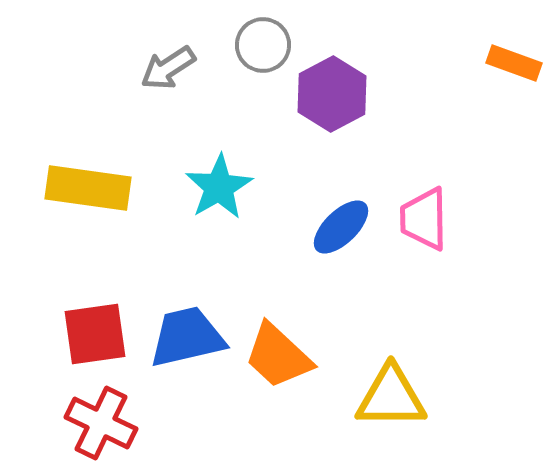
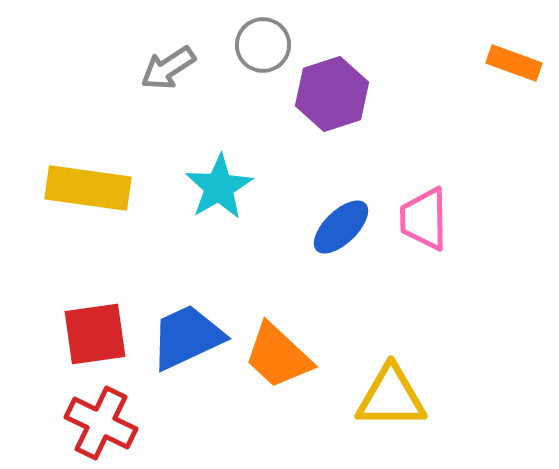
purple hexagon: rotated 10 degrees clockwise
blue trapezoid: rotated 12 degrees counterclockwise
